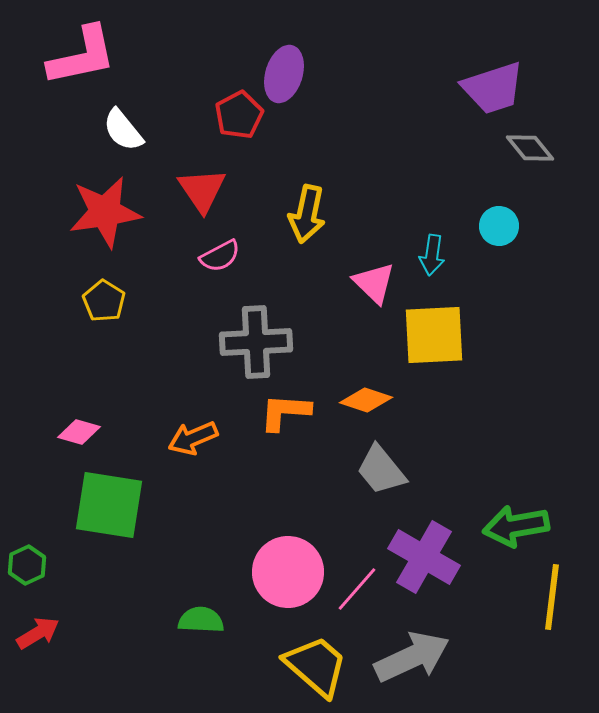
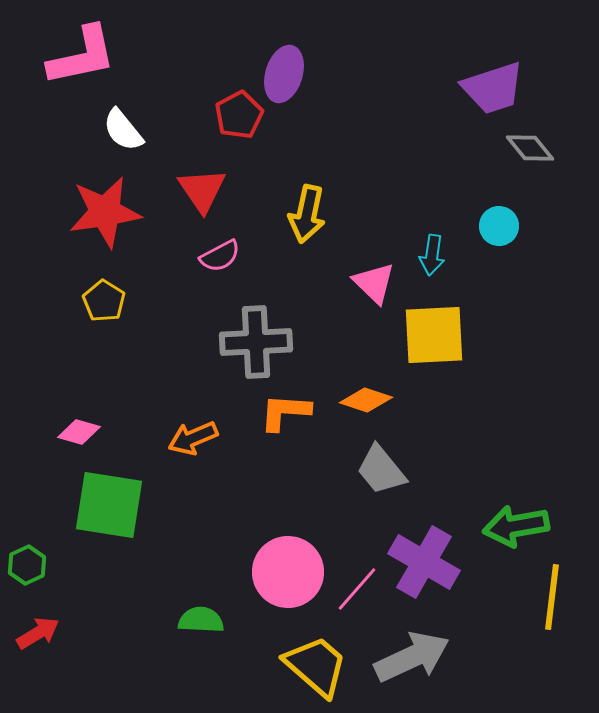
purple cross: moved 5 px down
